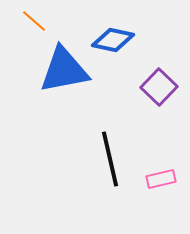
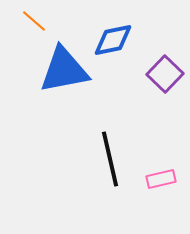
blue diamond: rotated 24 degrees counterclockwise
purple square: moved 6 px right, 13 px up
